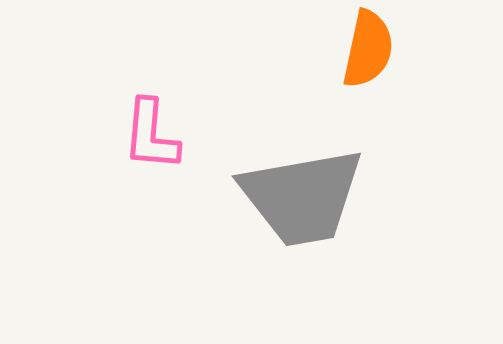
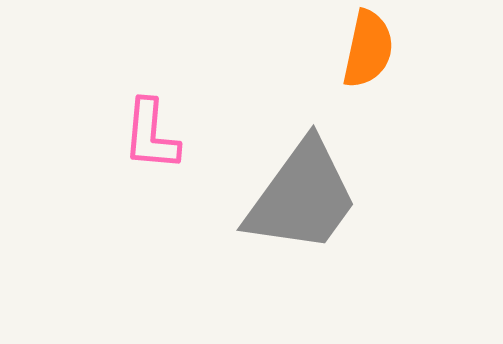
gray trapezoid: rotated 44 degrees counterclockwise
